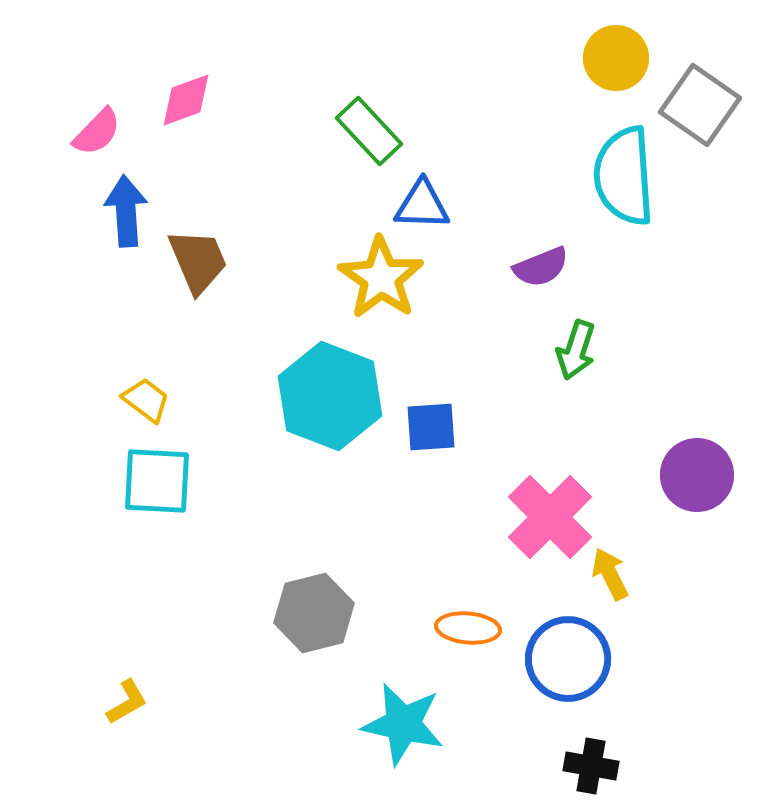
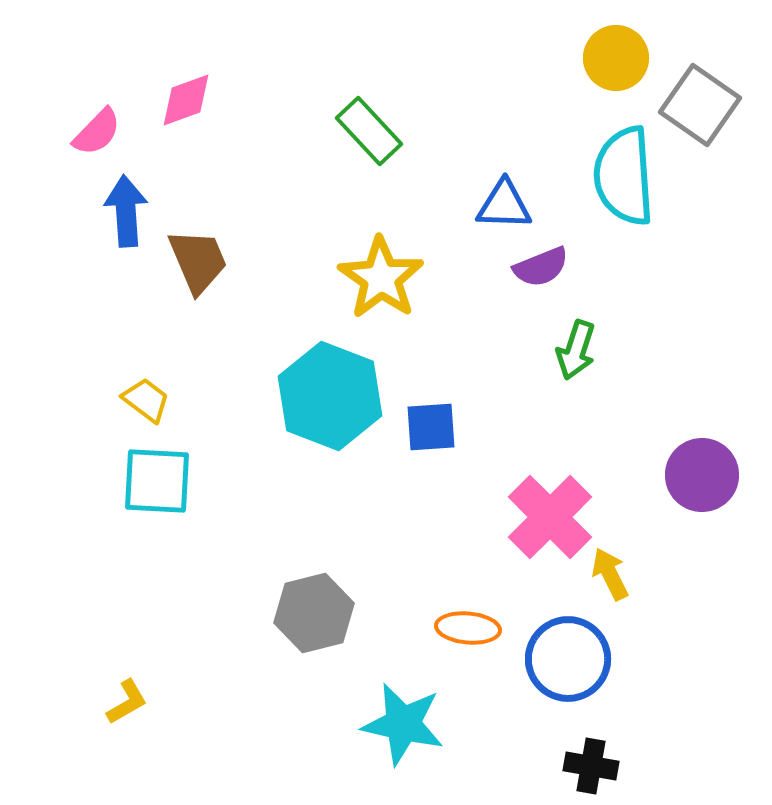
blue triangle: moved 82 px right
purple circle: moved 5 px right
